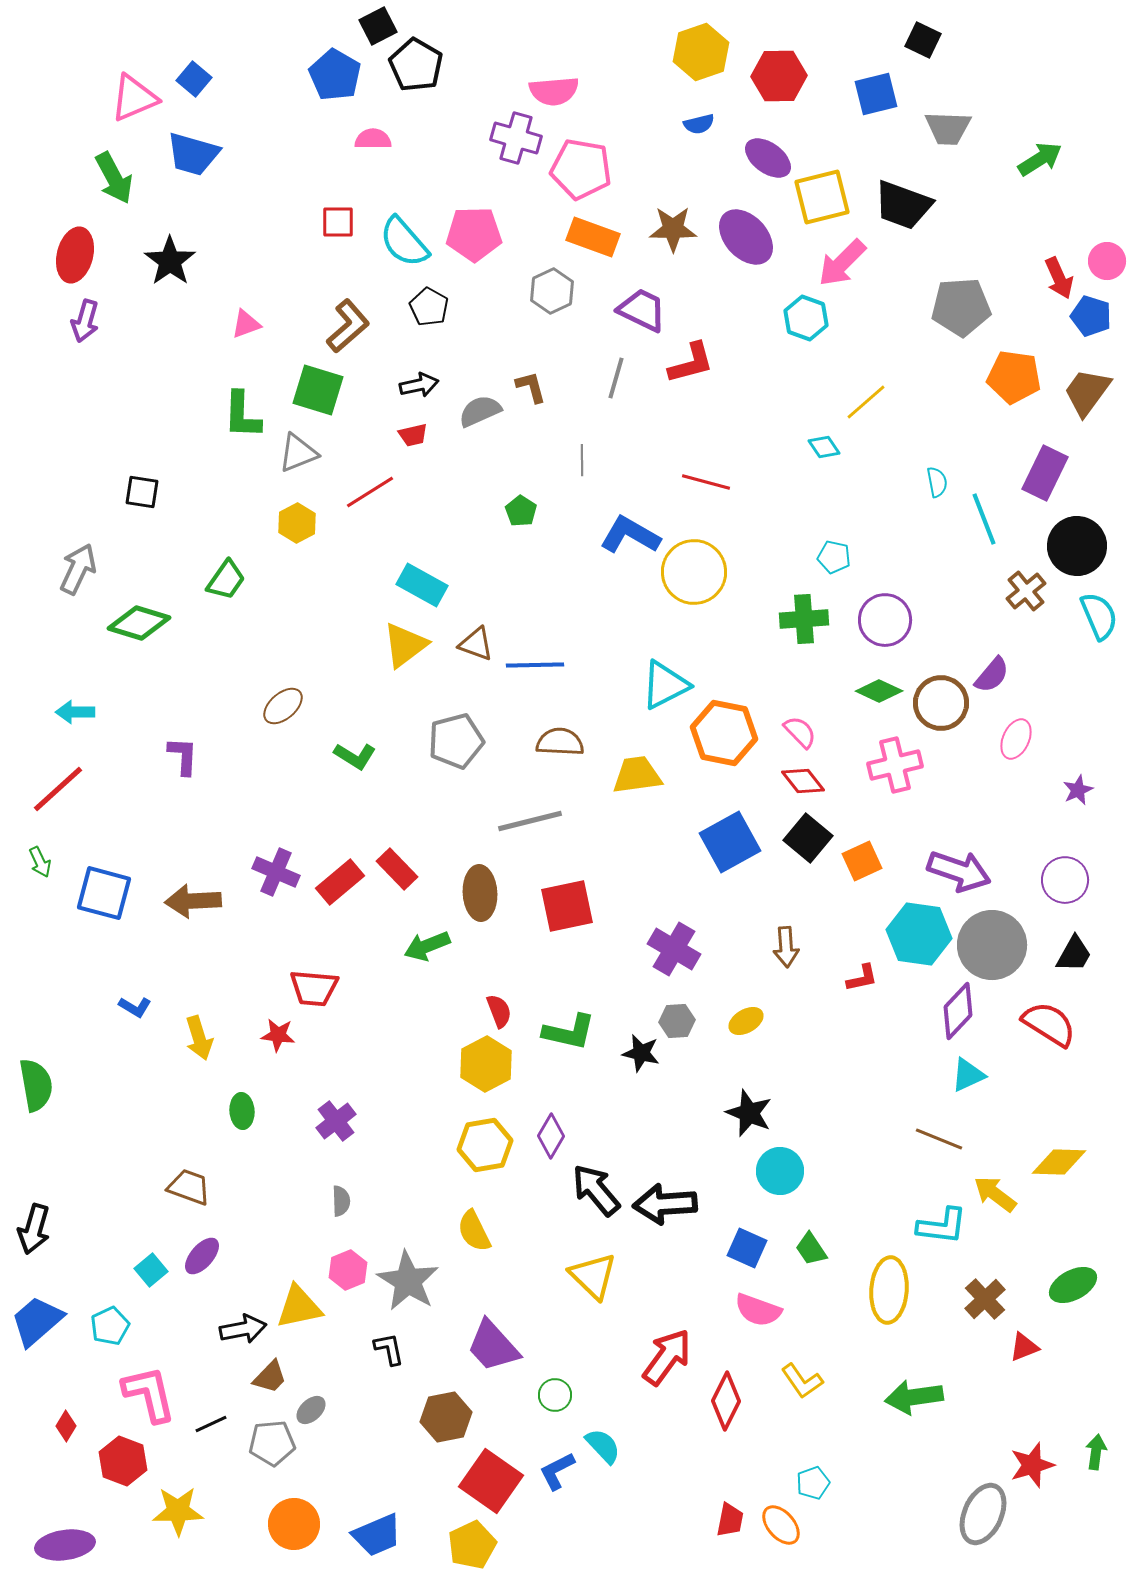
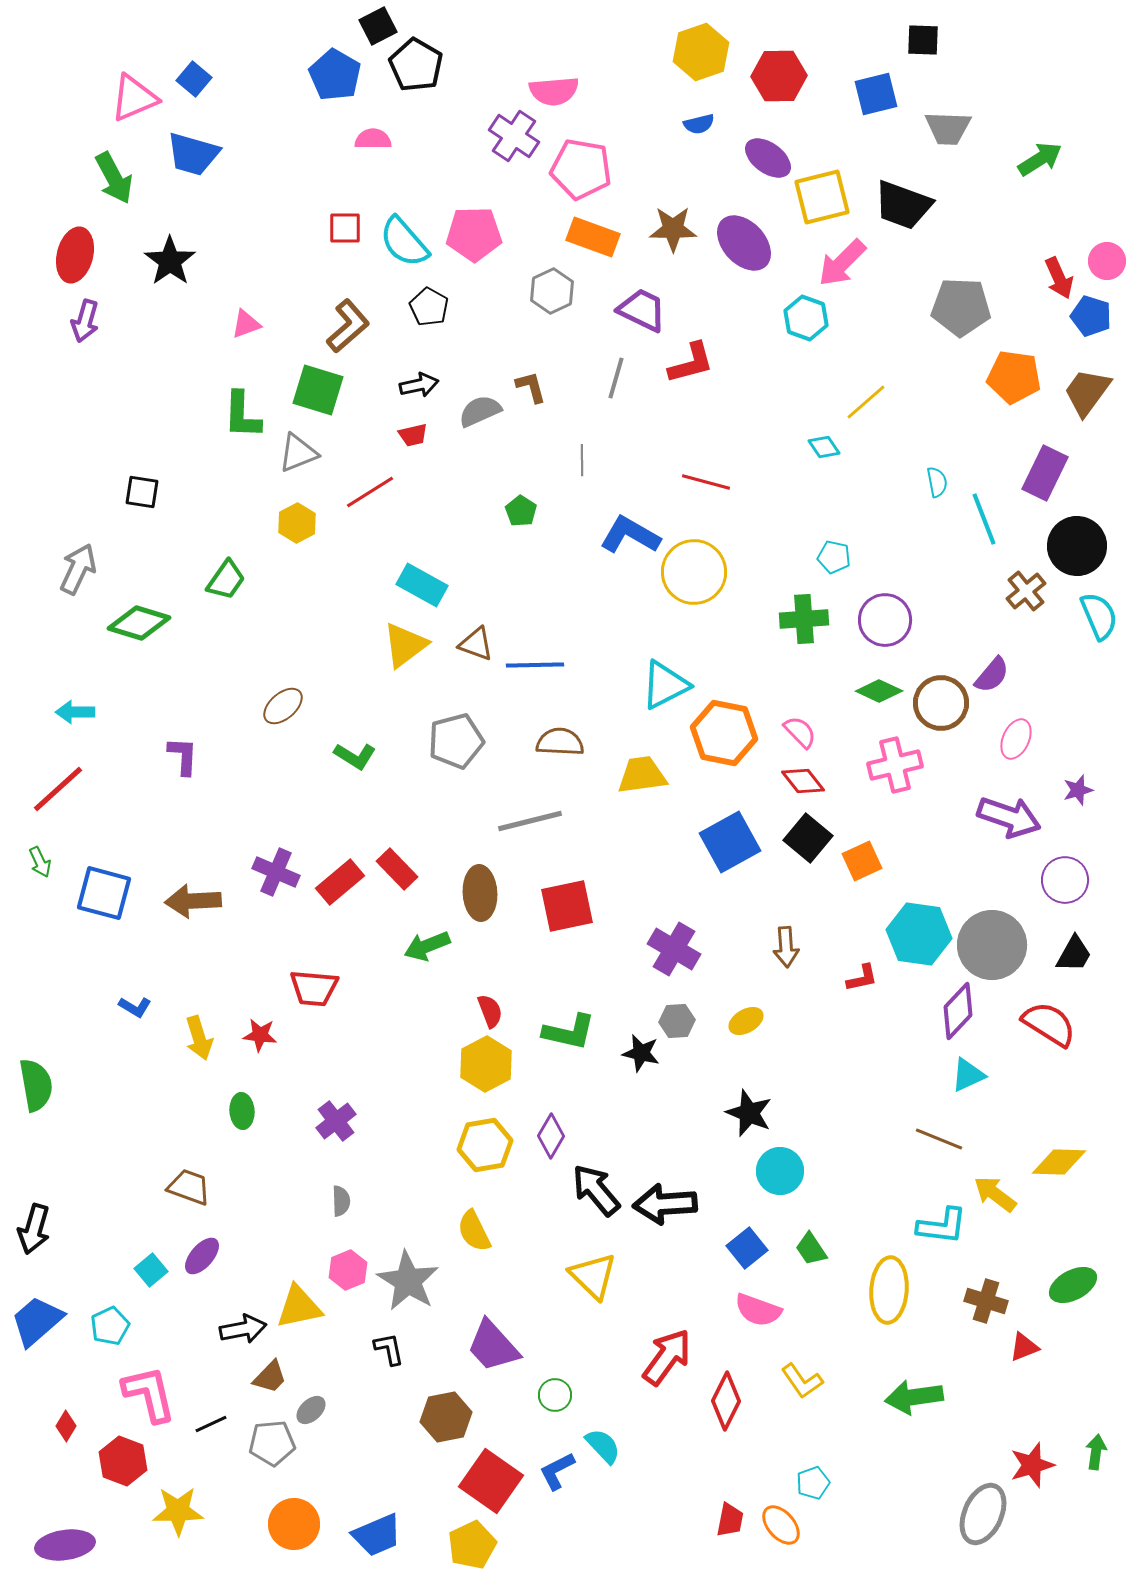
black square at (923, 40): rotated 24 degrees counterclockwise
purple cross at (516, 138): moved 2 px left, 2 px up; rotated 18 degrees clockwise
red square at (338, 222): moved 7 px right, 6 px down
purple ellipse at (746, 237): moved 2 px left, 6 px down
gray pentagon at (961, 307): rotated 6 degrees clockwise
yellow trapezoid at (637, 775): moved 5 px right
purple star at (1078, 790): rotated 8 degrees clockwise
purple arrow at (959, 871): moved 50 px right, 54 px up
red semicircle at (499, 1011): moved 9 px left
red star at (278, 1035): moved 18 px left
blue square at (747, 1248): rotated 27 degrees clockwise
brown cross at (985, 1299): moved 1 px right, 2 px down; rotated 30 degrees counterclockwise
